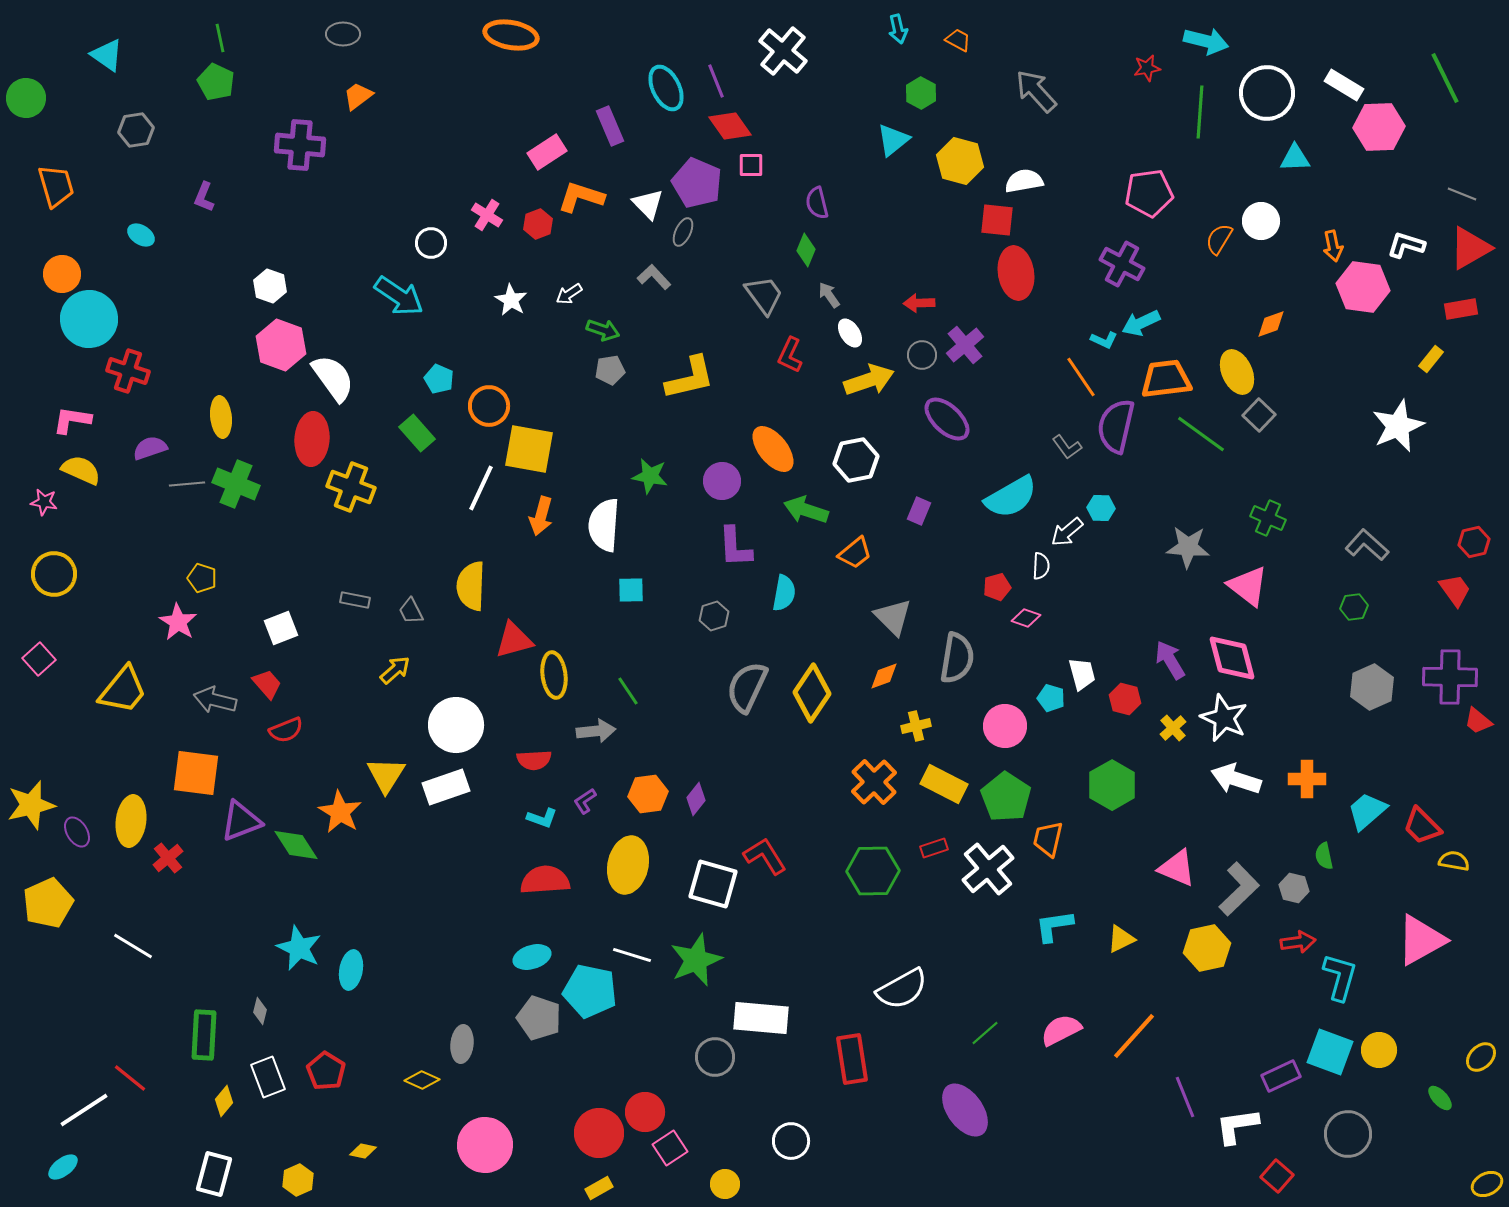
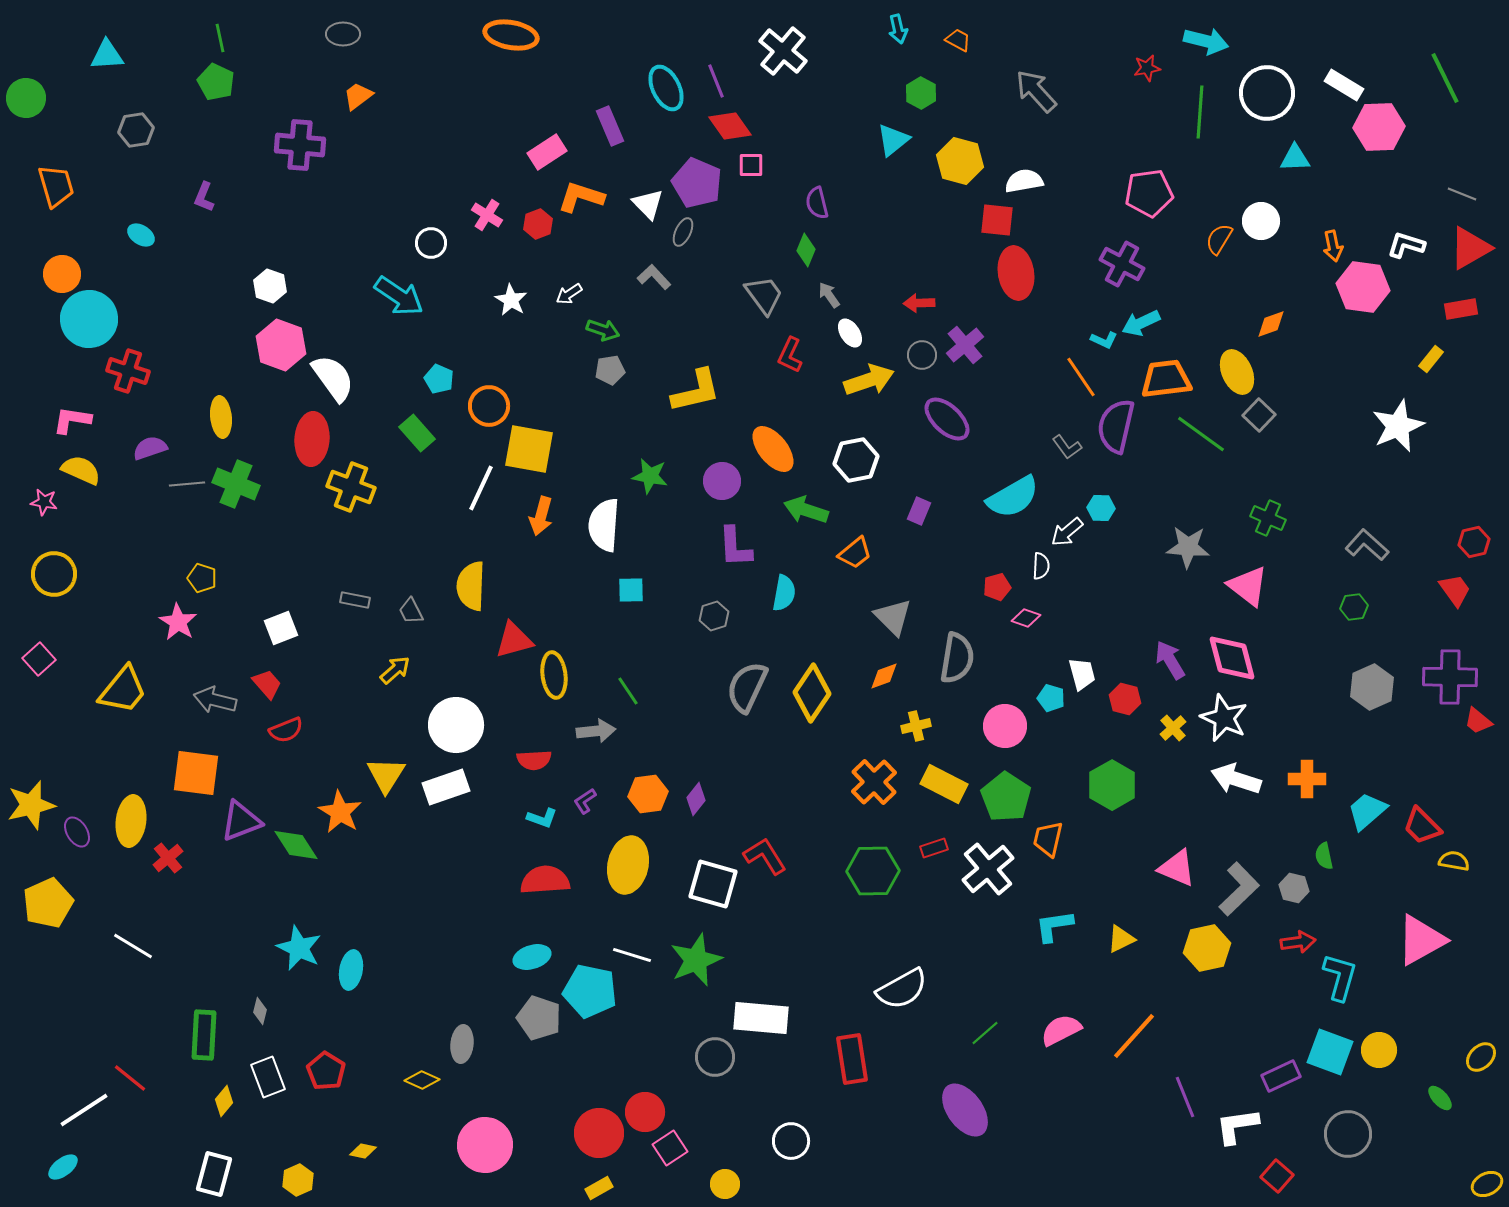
cyan triangle at (107, 55): rotated 39 degrees counterclockwise
yellow L-shape at (690, 378): moved 6 px right, 13 px down
cyan semicircle at (1011, 497): moved 2 px right
